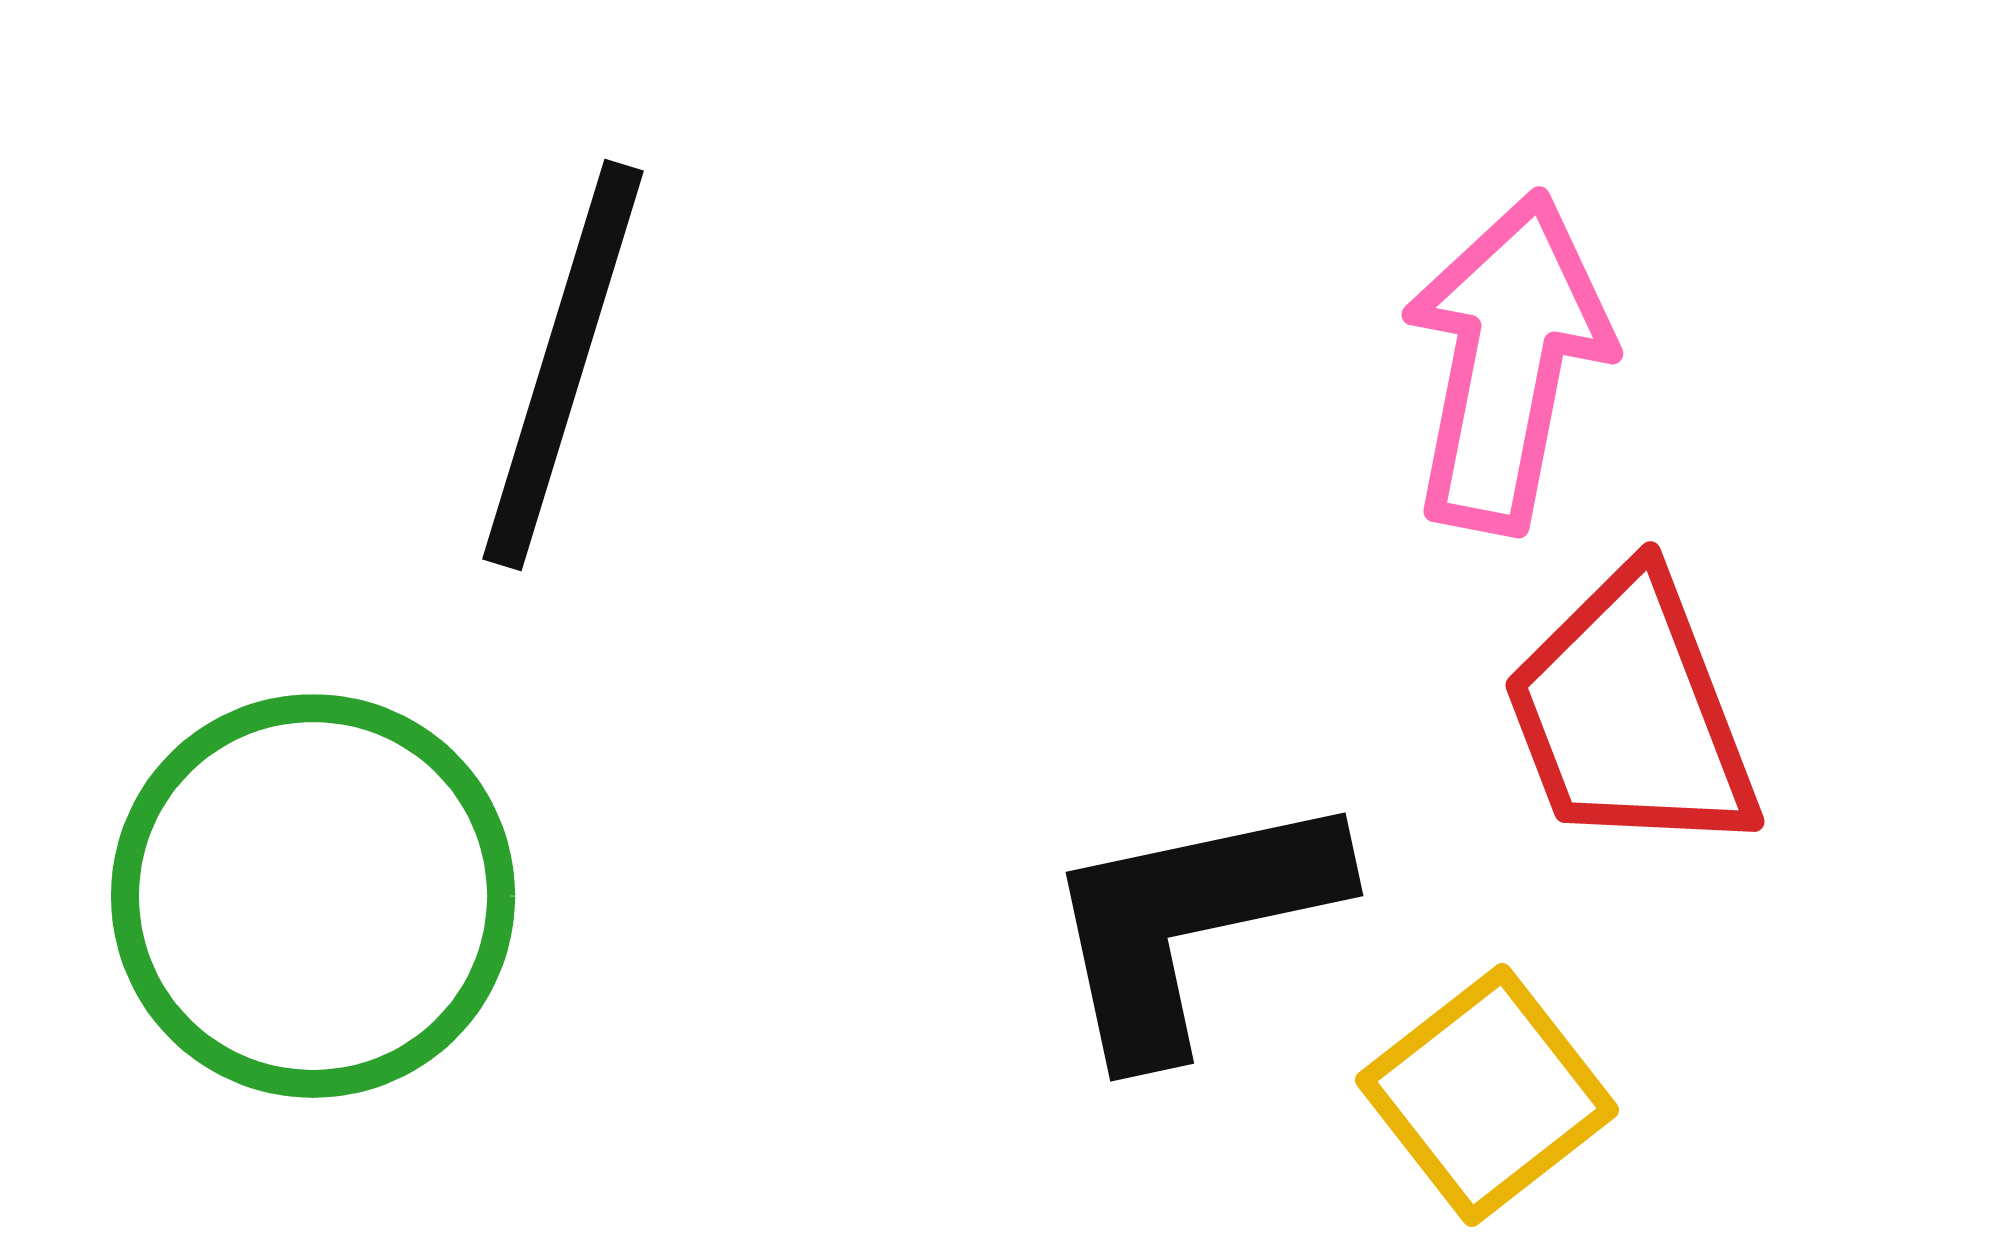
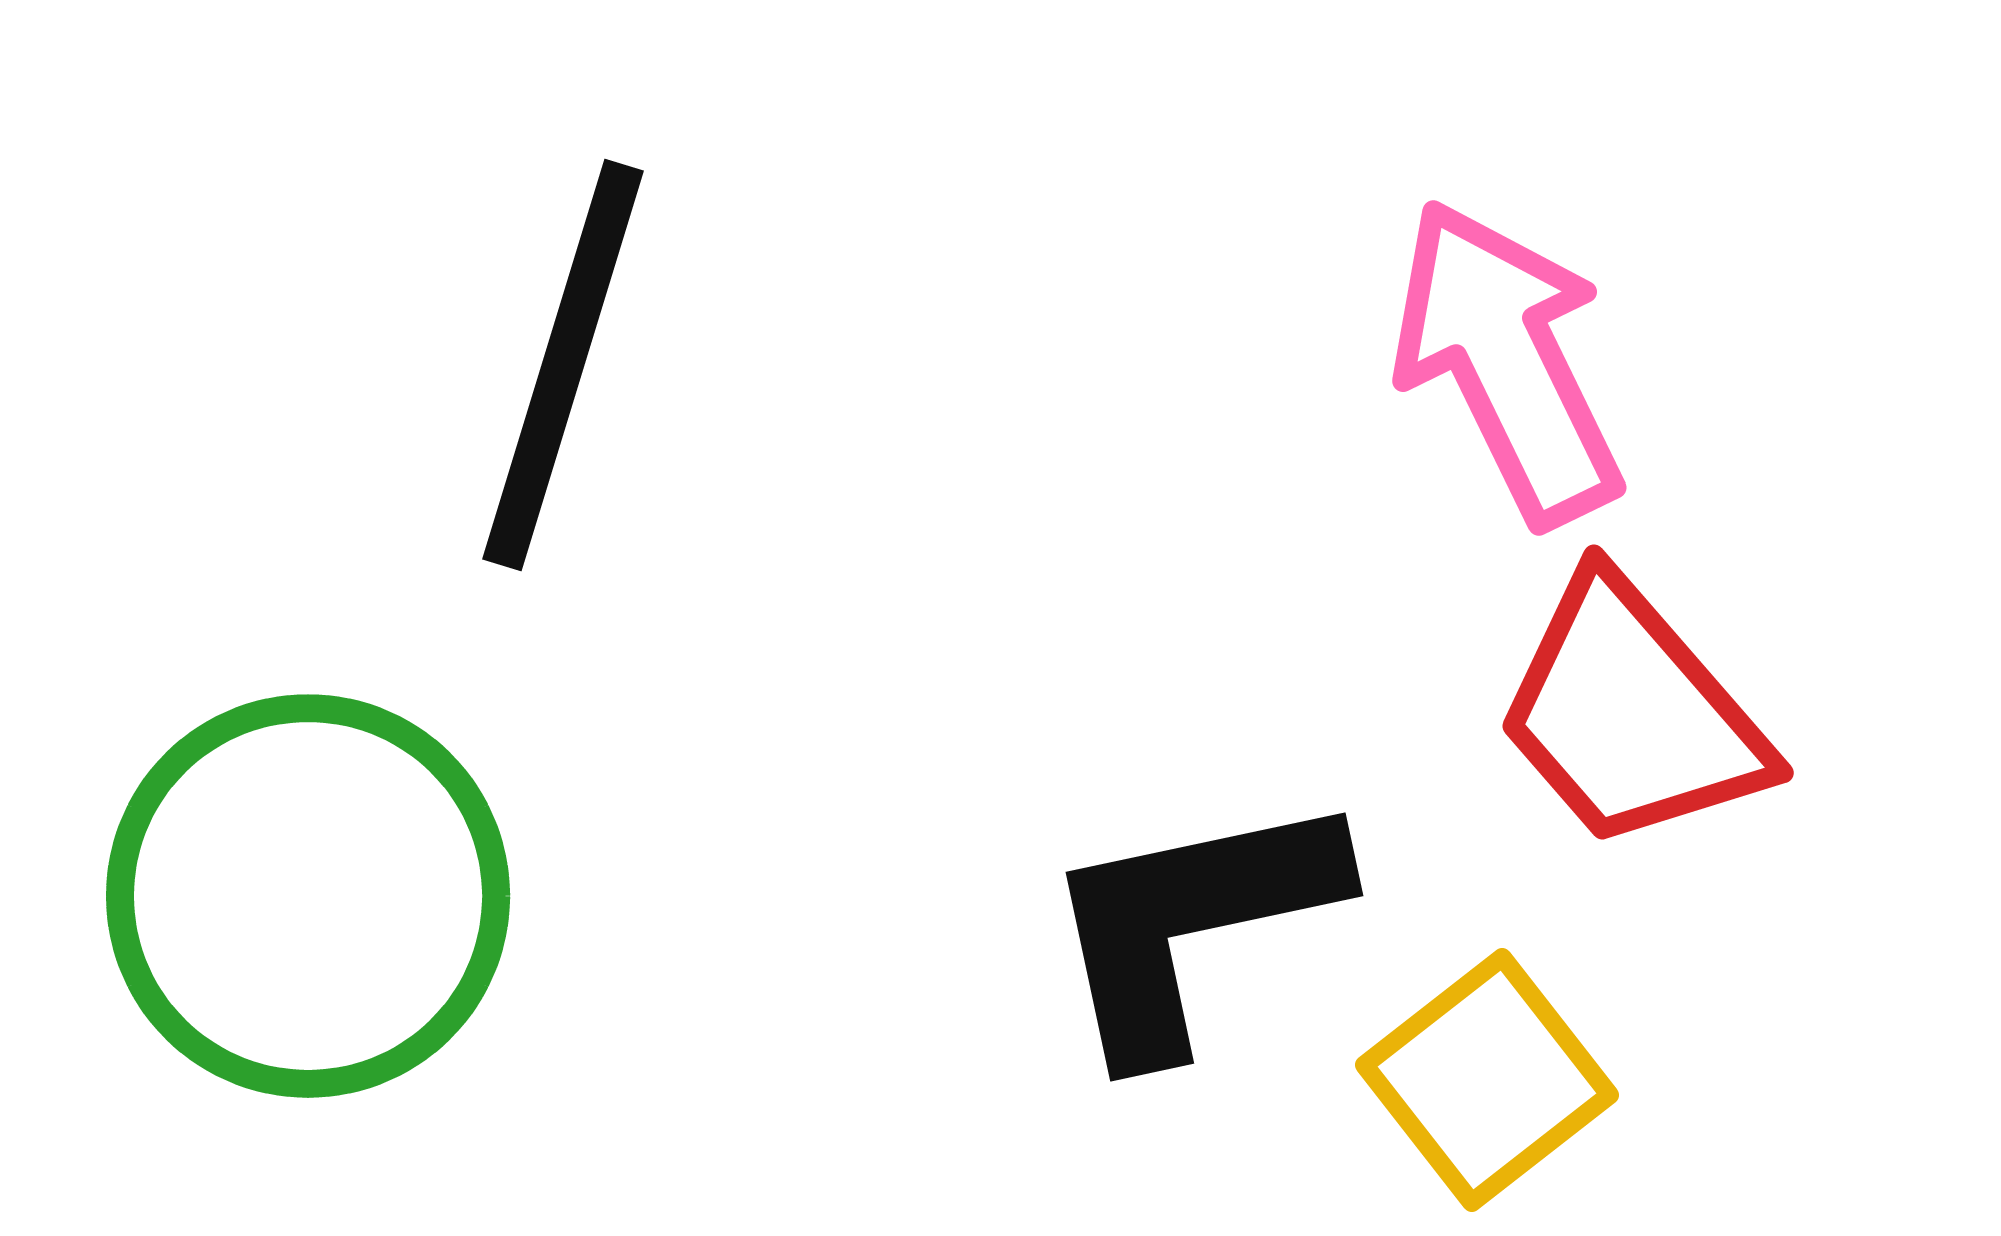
pink arrow: rotated 37 degrees counterclockwise
red trapezoid: rotated 20 degrees counterclockwise
green circle: moved 5 px left
yellow square: moved 15 px up
